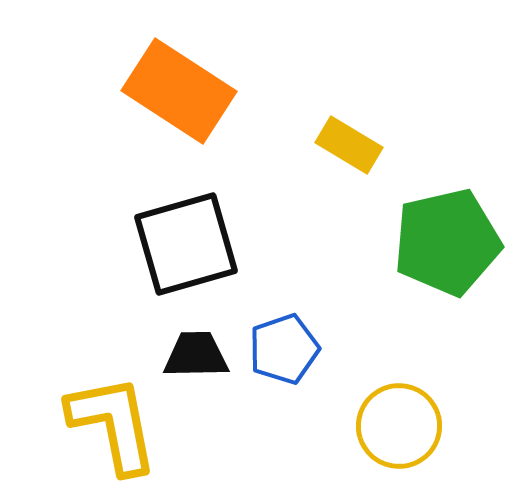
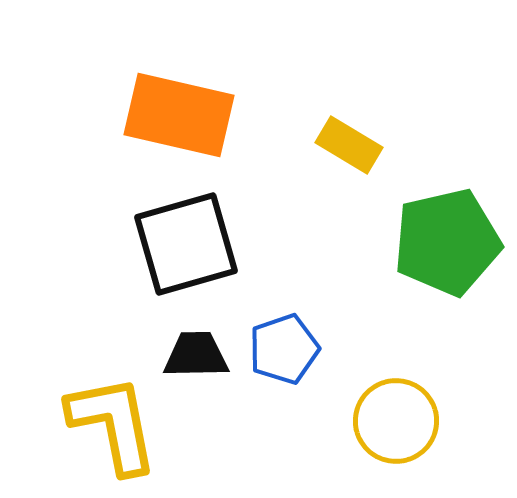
orange rectangle: moved 24 px down; rotated 20 degrees counterclockwise
yellow circle: moved 3 px left, 5 px up
